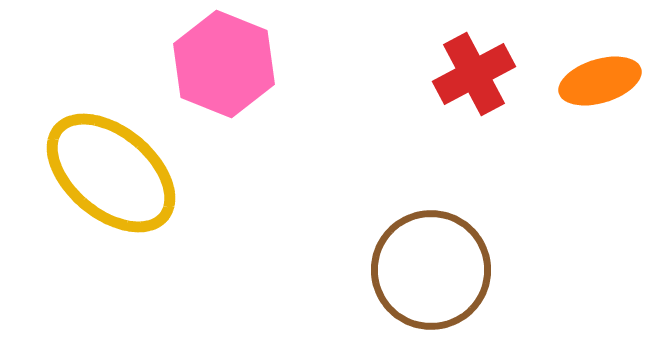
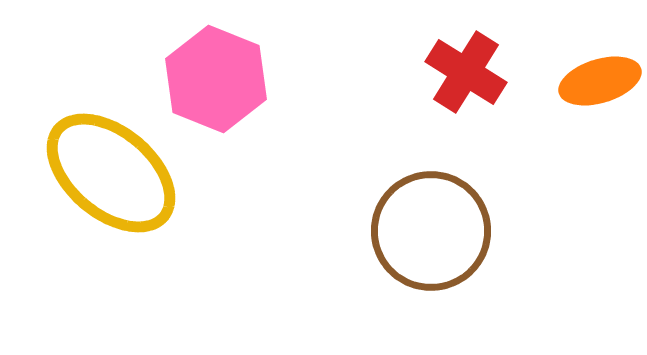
pink hexagon: moved 8 px left, 15 px down
red cross: moved 8 px left, 2 px up; rotated 30 degrees counterclockwise
brown circle: moved 39 px up
